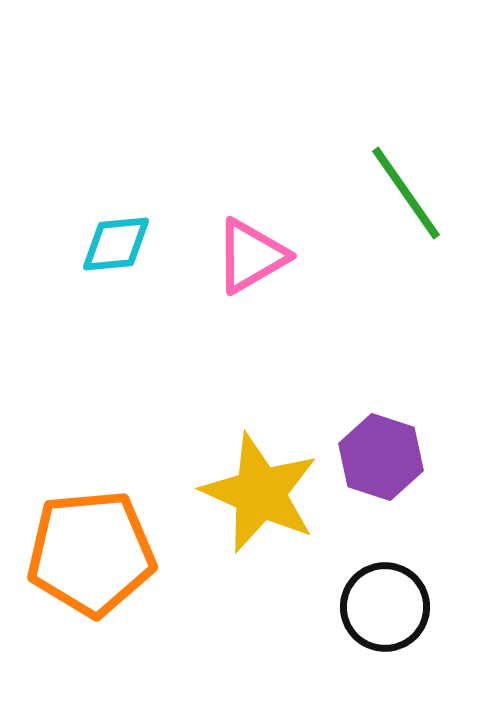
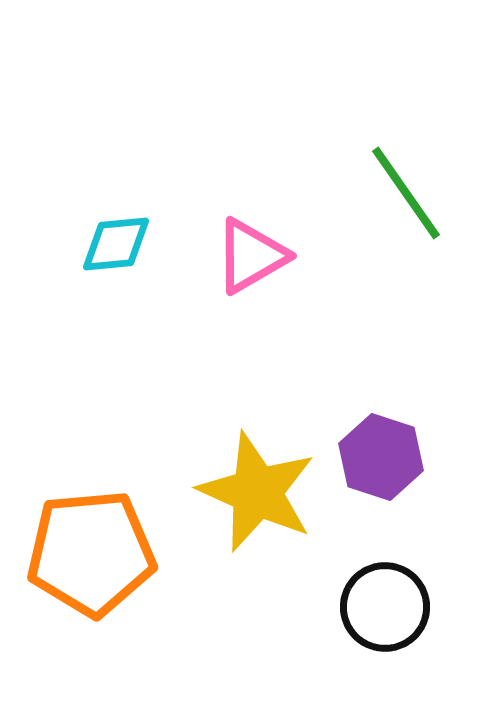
yellow star: moved 3 px left, 1 px up
